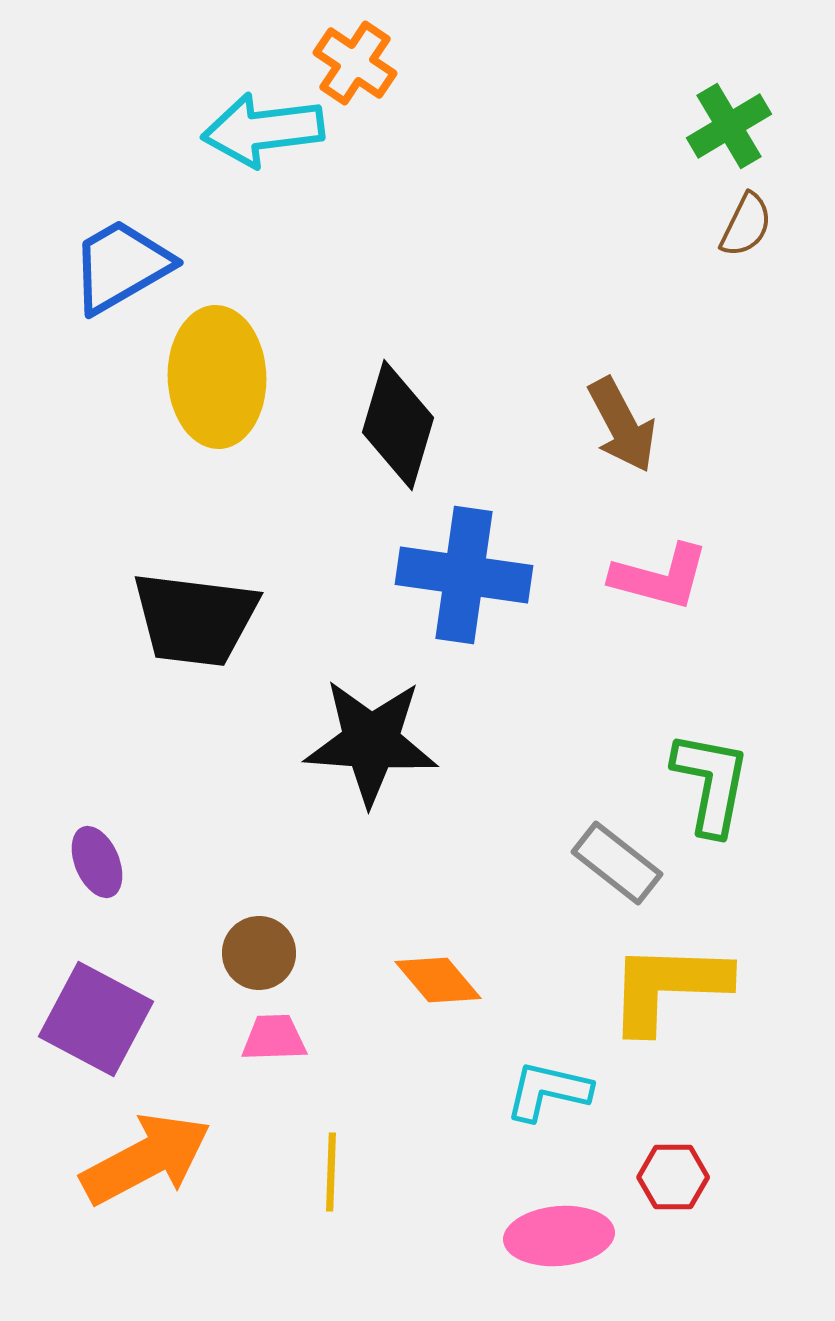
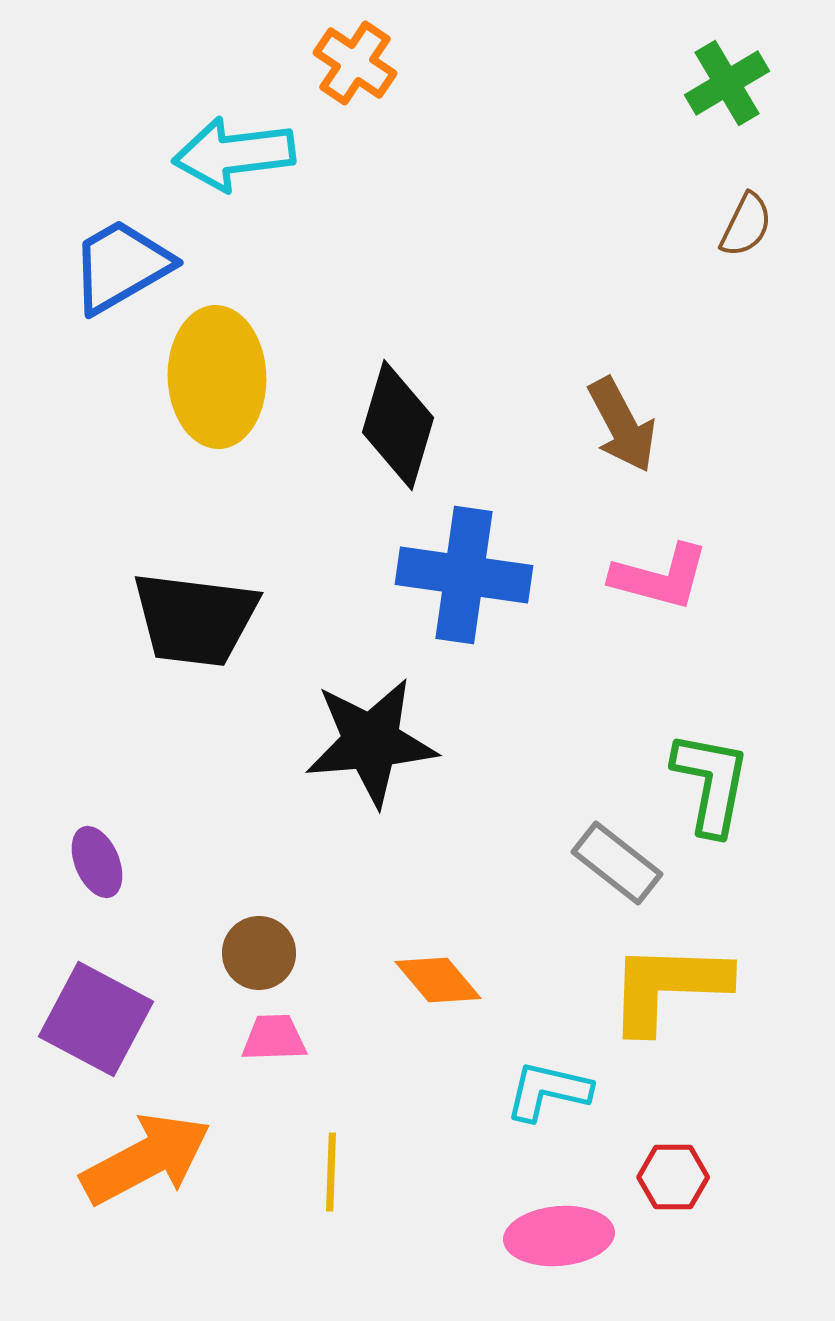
green cross: moved 2 px left, 43 px up
cyan arrow: moved 29 px left, 24 px down
black star: rotated 9 degrees counterclockwise
